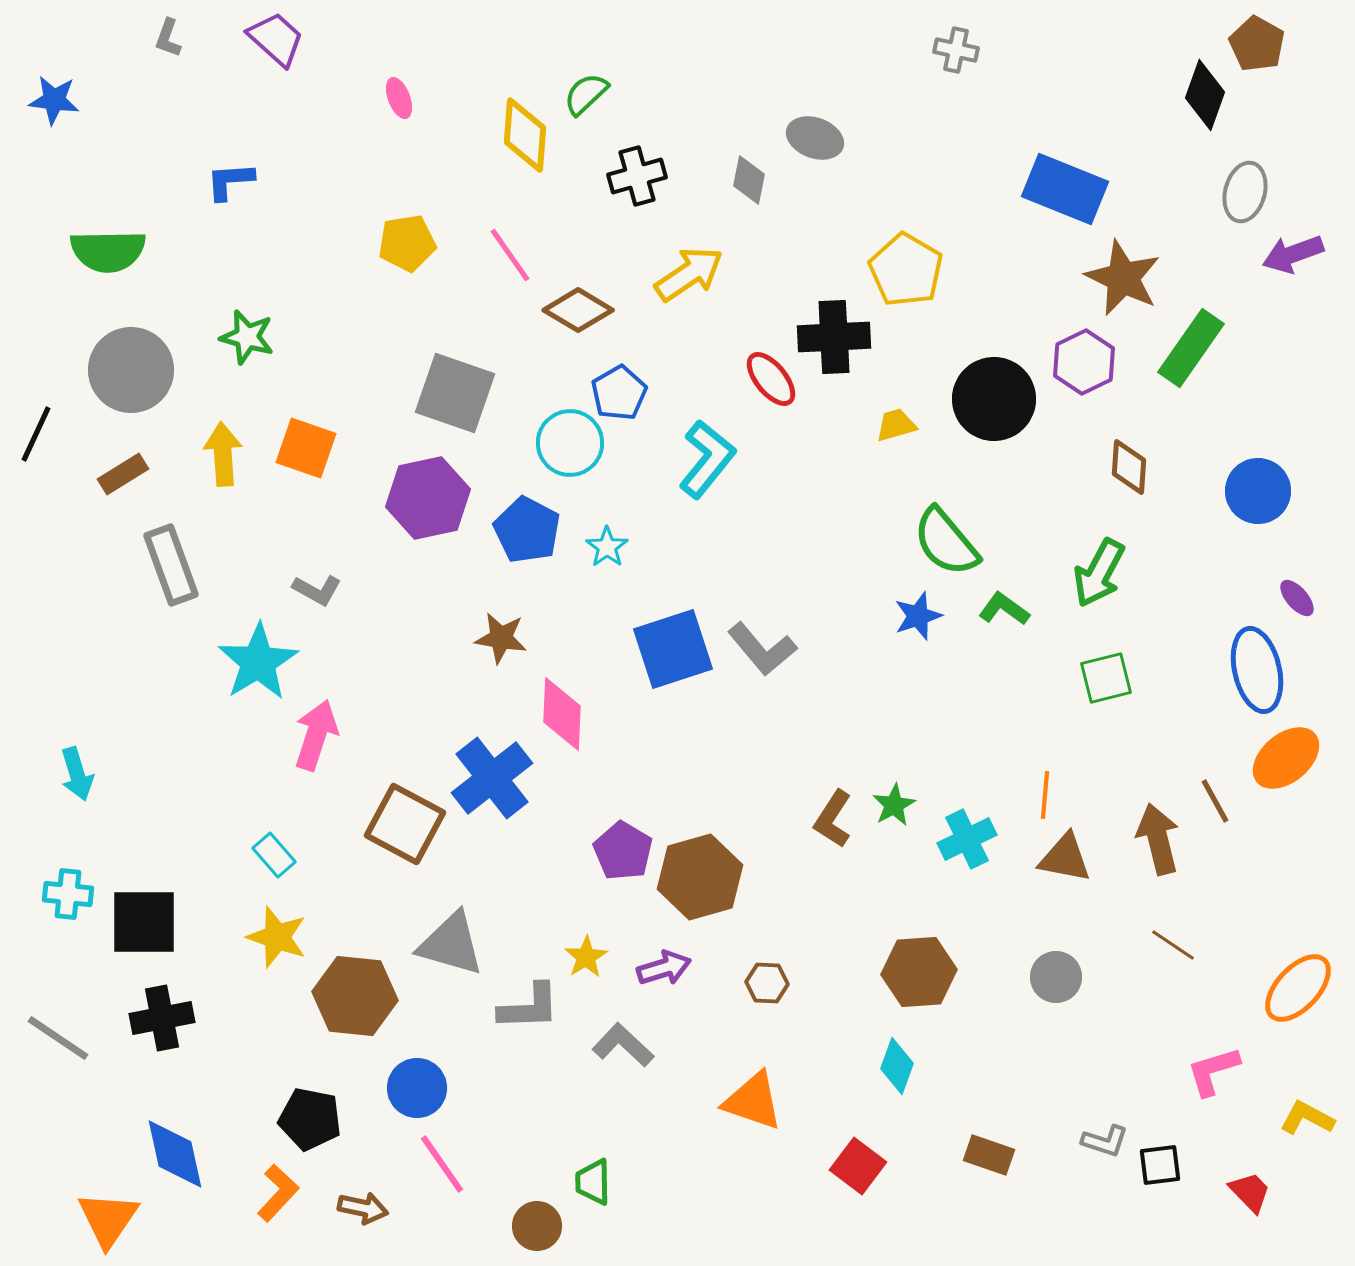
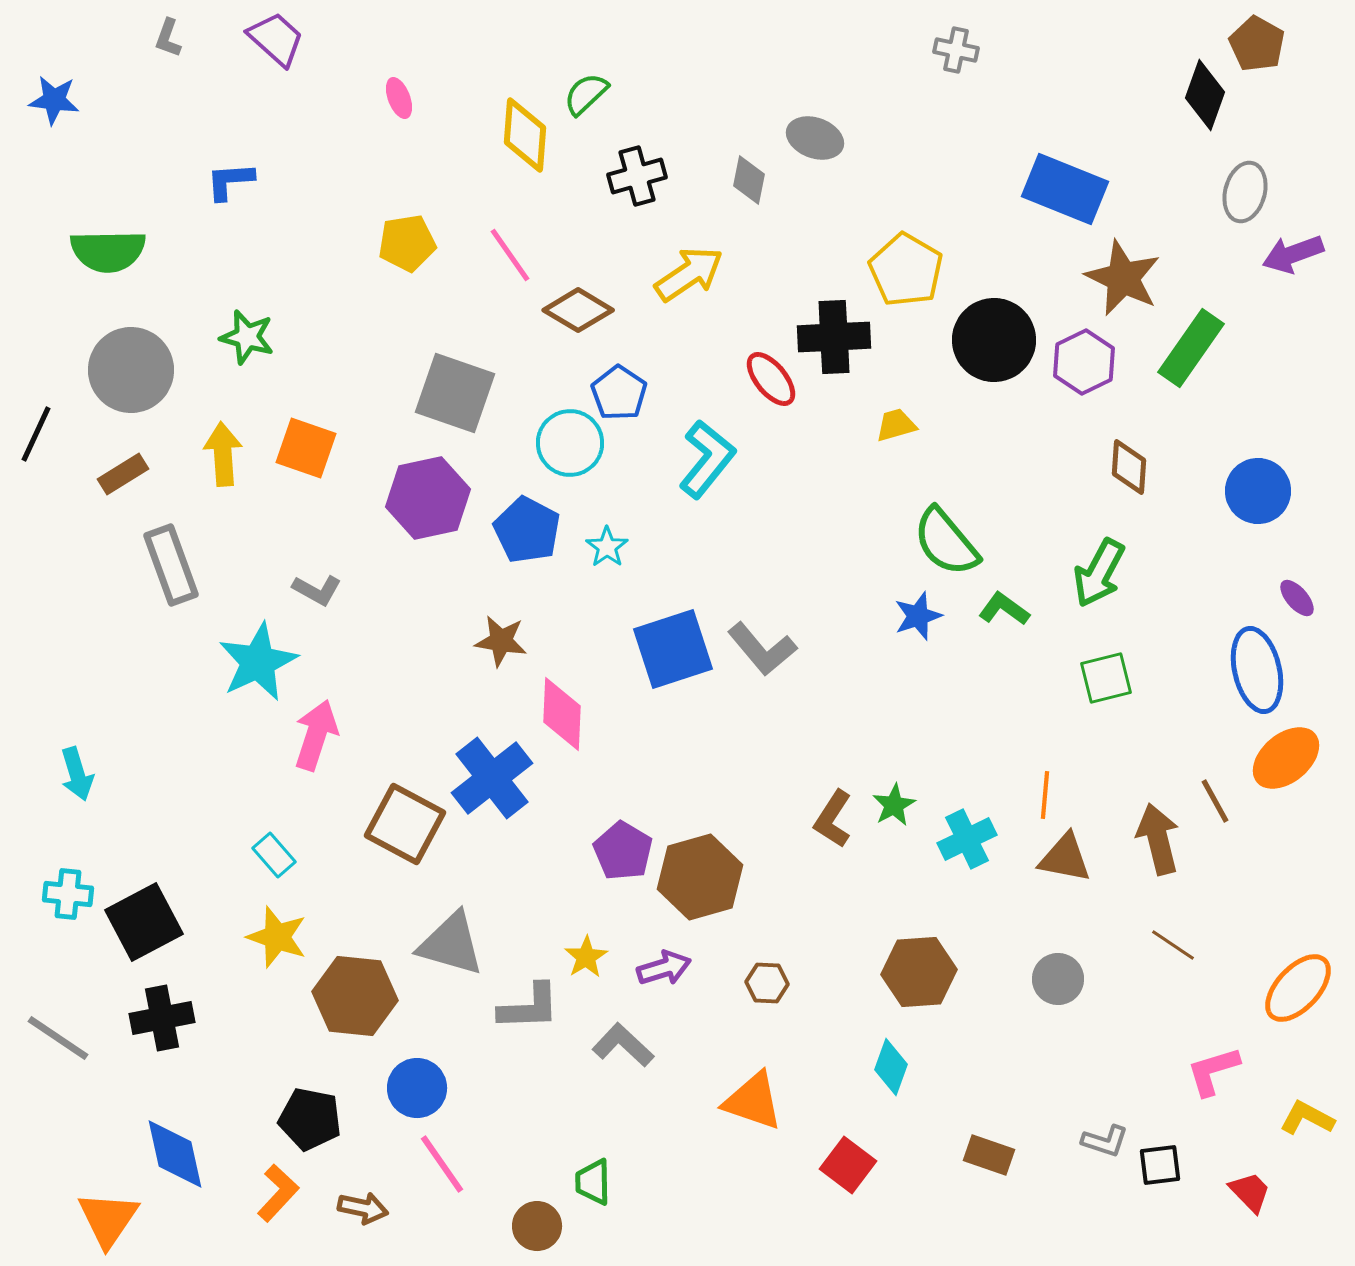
blue pentagon at (619, 393): rotated 8 degrees counterclockwise
black circle at (994, 399): moved 59 px up
brown star at (501, 638): moved 3 px down
cyan star at (258, 662): rotated 6 degrees clockwise
black square at (144, 922): rotated 28 degrees counterclockwise
gray circle at (1056, 977): moved 2 px right, 2 px down
cyan diamond at (897, 1066): moved 6 px left, 1 px down
red square at (858, 1166): moved 10 px left, 1 px up
